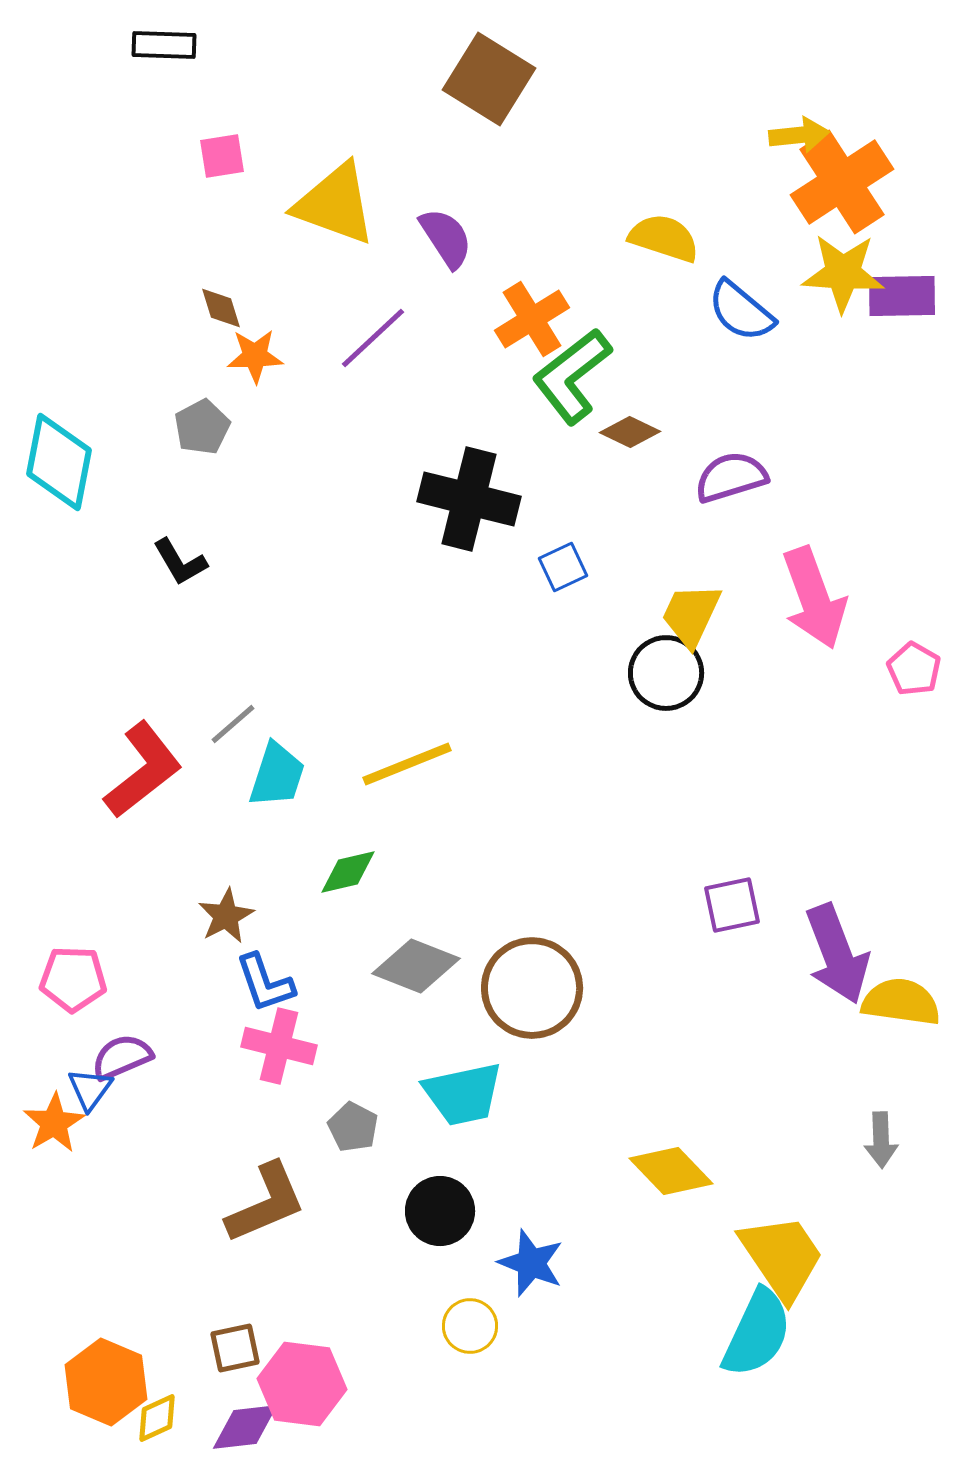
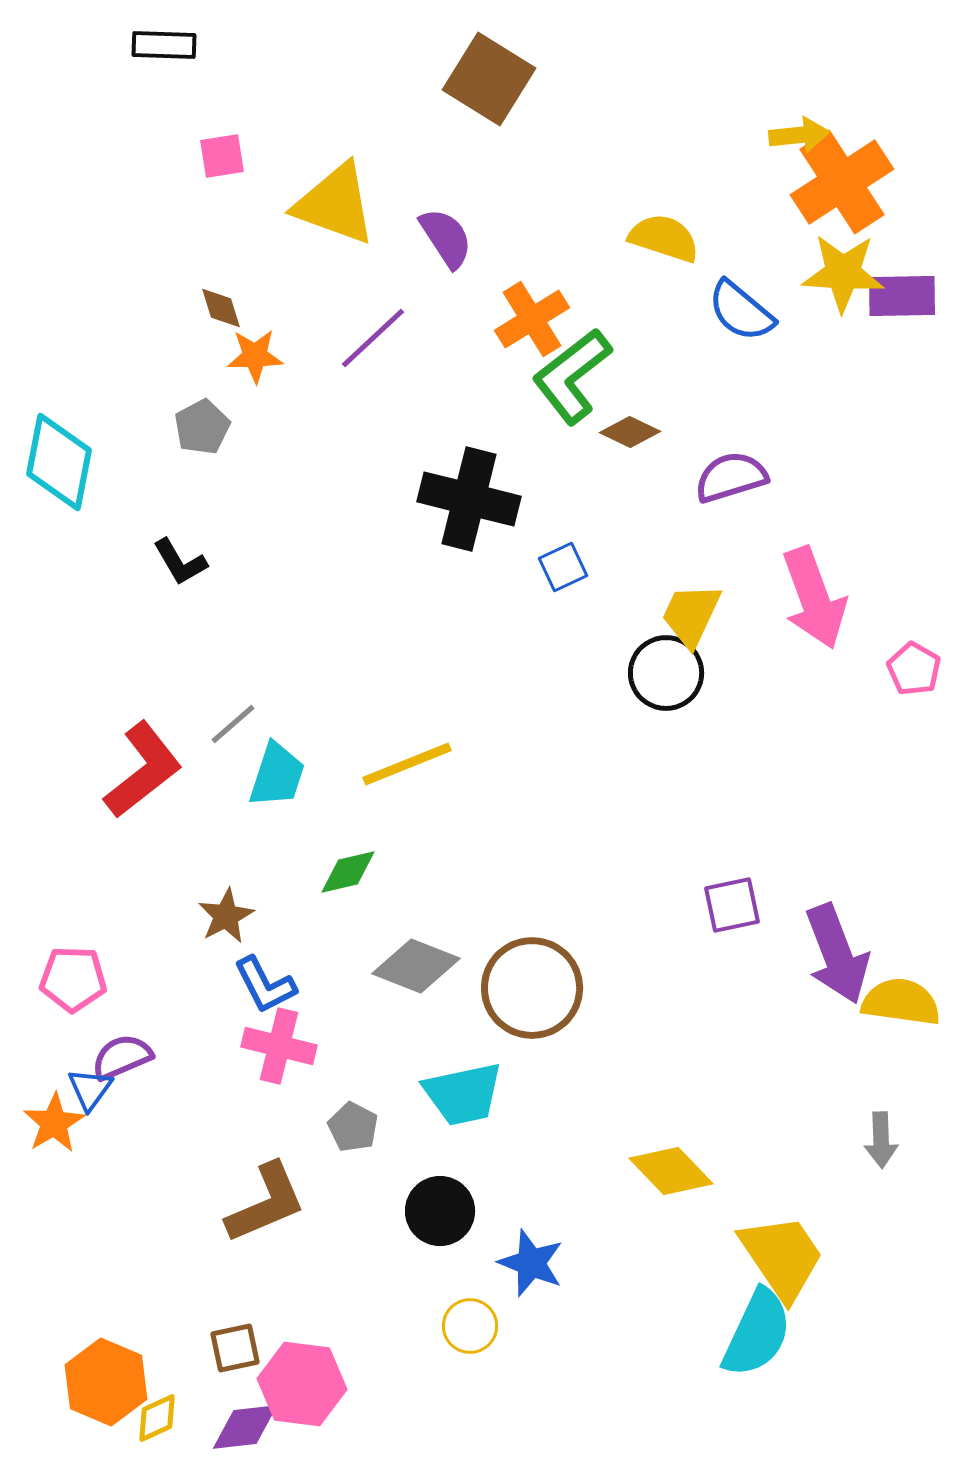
blue L-shape at (265, 983): moved 2 px down; rotated 8 degrees counterclockwise
